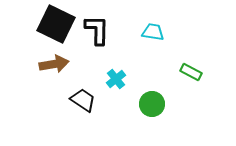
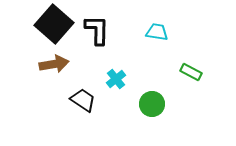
black square: moved 2 px left; rotated 15 degrees clockwise
cyan trapezoid: moved 4 px right
